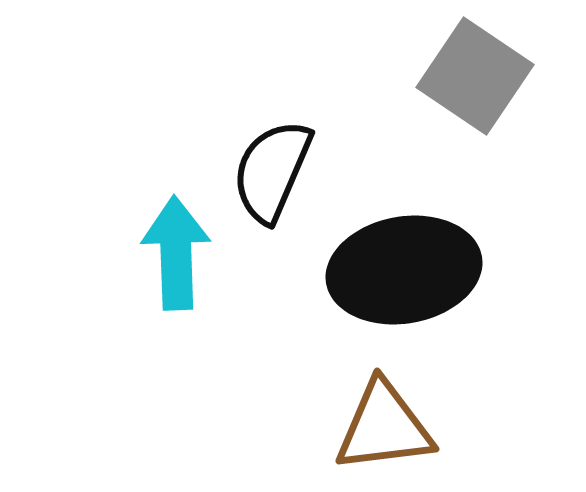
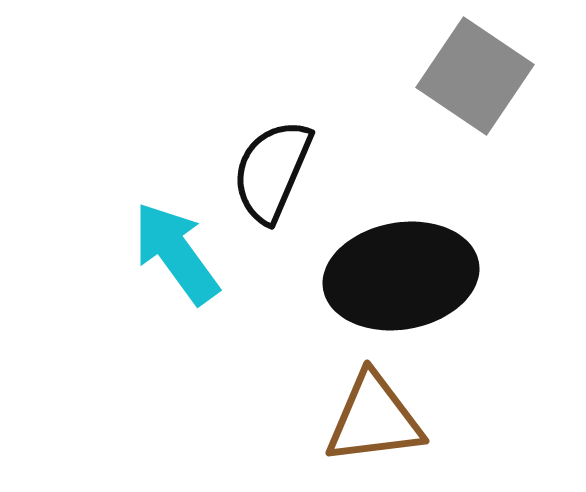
cyan arrow: rotated 34 degrees counterclockwise
black ellipse: moved 3 px left, 6 px down
brown triangle: moved 10 px left, 8 px up
